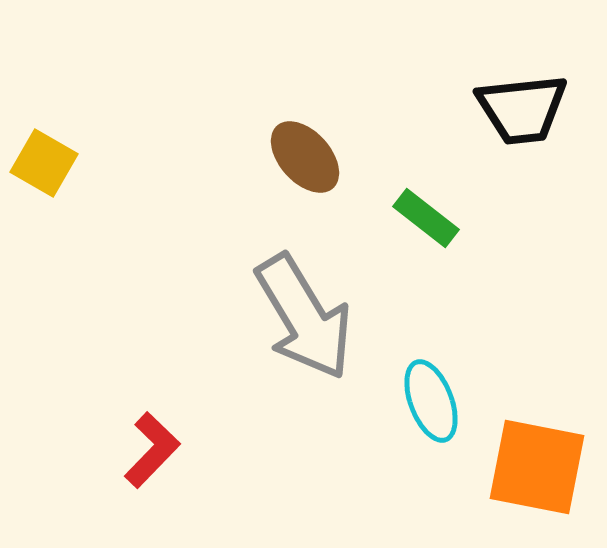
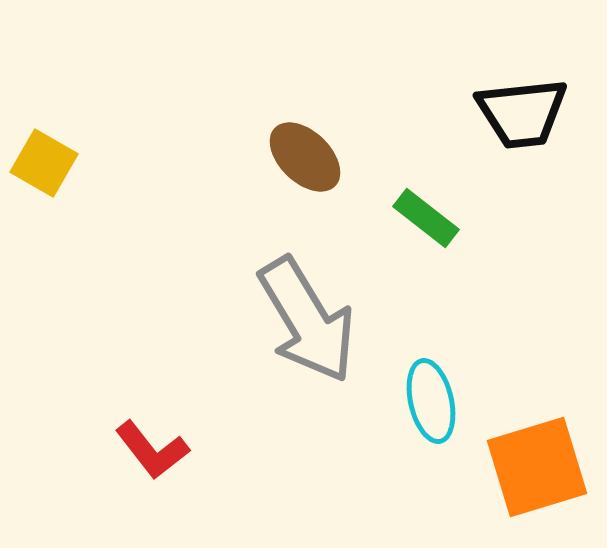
black trapezoid: moved 4 px down
brown ellipse: rotated 4 degrees counterclockwise
gray arrow: moved 3 px right, 3 px down
cyan ellipse: rotated 8 degrees clockwise
red L-shape: rotated 98 degrees clockwise
orange square: rotated 28 degrees counterclockwise
